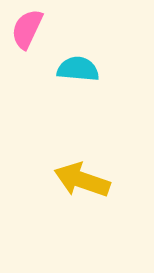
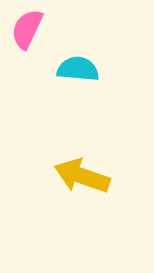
yellow arrow: moved 4 px up
